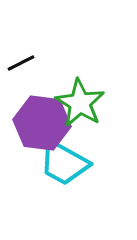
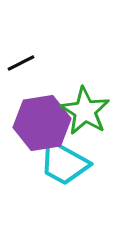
green star: moved 5 px right, 8 px down
purple hexagon: rotated 16 degrees counterclockwise
